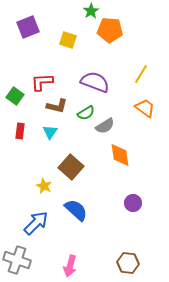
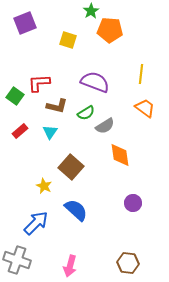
purple square: moved 3 px left, 4 px up
yellow line: rotated 24 degrees counterclockwise
red L-shape: moved 3 px left, 1 px down
red rectangle: rotated 42 degrees clockwise
